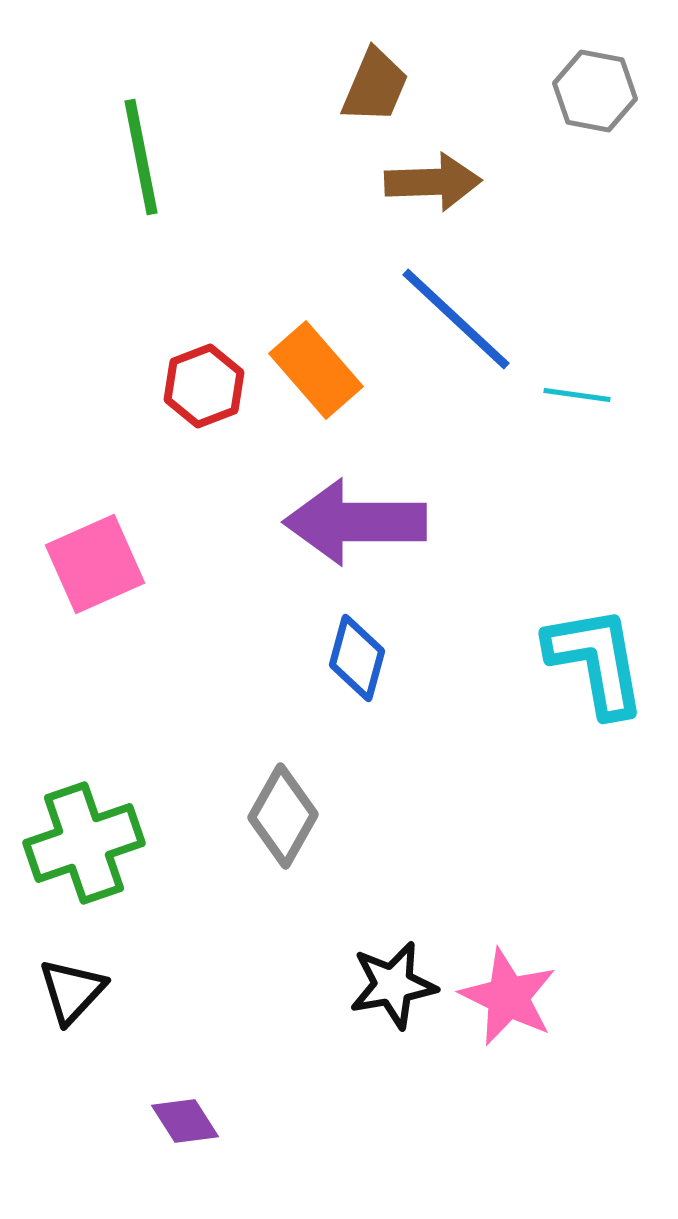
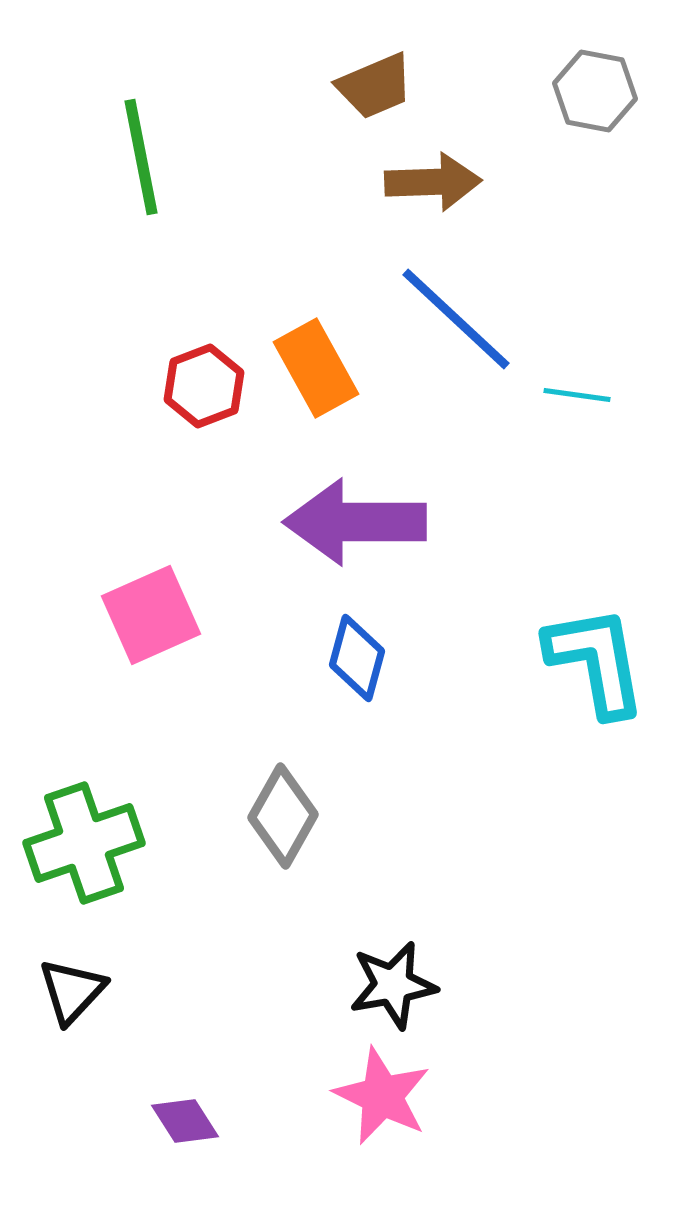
brown trapezoid: rotated 44 degrees clockwise
orange rectangle: moved 2 px up; rotated 12 degrees clockwise
pink square: moved 56 px right, 51 px down
pink star: moved 126 px left, 99 px down
